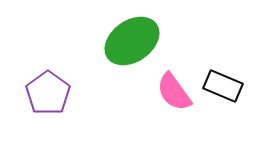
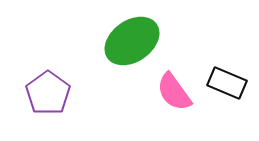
black rectangle: moved 4 px right, 3 px up
